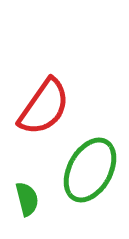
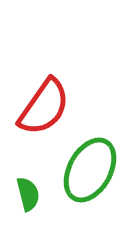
green semicircle: moved 1 px right, 5 px up
